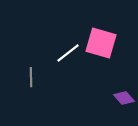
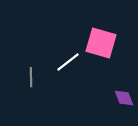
white line: moved 9 px down
purple diamond: rotated 20 degrees clockwise
